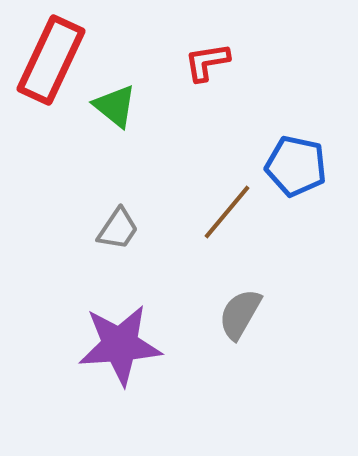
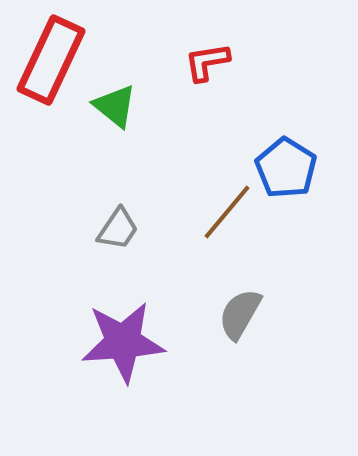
blue pentagon: moved 10 px left, 2 px down; rotated 20 degrees clockwise
purple star: moved 3 px right, 3 px up
